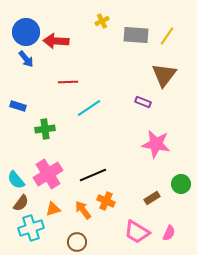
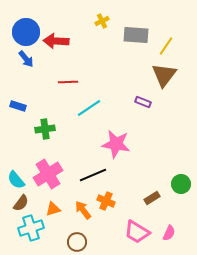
yellow line: moved 1 px left, 10 px down
pink star: moved 40 px left
